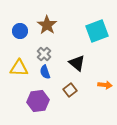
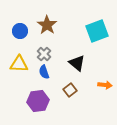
yellow triangle: moved 4 px up
blue semicircle: moved 1 px left
